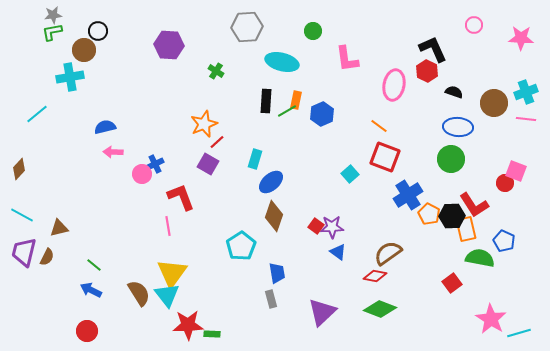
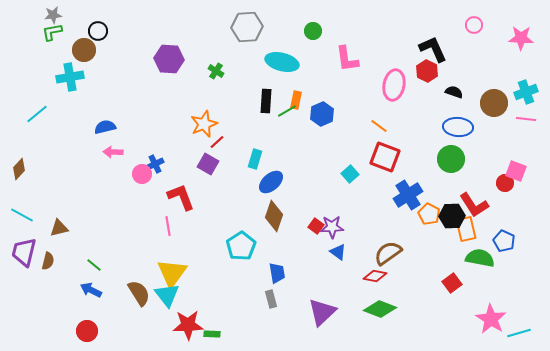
purple hexagon at (169, 45): moved 14 px down
brown semicircle at (47, 257): moved 1 px right, 4 px down; rotated 12 degrees counterclockwise
